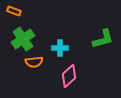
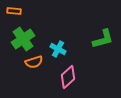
orange rectangle: rotated 16 degrees counterclockwise
cyan cross: moved 2 px left, 1 px down; rotated 28 degrees clockwise
orange semicircle: rotated 12 degrees counterclockwise
pink diamond: moved 1 px left, 1 px down
